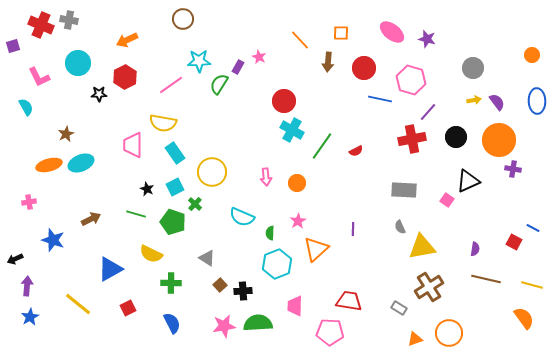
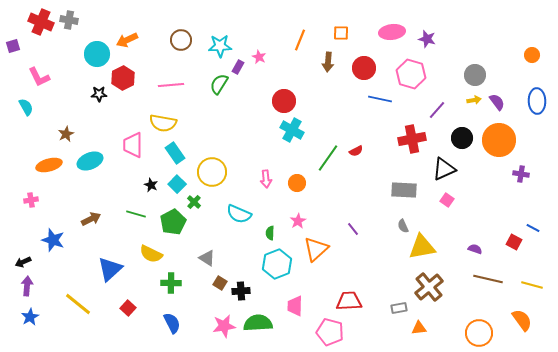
brown circle at (183, 19): moved 2 px left, 21 px down
red cross at (41, 25): moved 3 px up
pink ellipse at (392, 32): rotated 45 degrees counterclockwise
orange line at (300, 40): rotated 65 degrees clockwise
cyan star at (199, 61): moved 21 px right, 15 px up
cyan circle at (78, 63): moved 19 px right, 9 px up
gray circle at (473, 68): moved 2 px right, 7 px down
red hexagon at (125, 77): moved 2 px left, 1 px down
pink hexagon at (411, 80): moved 6 px up
pink line at (171, 85): rotated 30 degrees clockwise
purple line at (428, 112): moved 9 px right, 2 px up
black circle at (456, 137): moved 6 px right, 1 px down
green line at (322, 146): moved 6 px right, 12 px down
cyan ellipse at (81, 163): moved 9 px right, 2 px up
purple cross at (513, 169): moved 8 px right, 5 px down
pink arrow at (266, 177): moved 2 px down
black triangle at (468, 181): moved 24 px left, 12 px up
cyan square at (175, 187): moved 2 px right, 3 px up; rotated 18 degrees counterclockwise
black star at (147, 189): moved 4 px right, 4 px up
pink cross at (29, 202): moved 2 px right, 2 px up
green cross at (195, 204): moved 1 px left, 2 px up
cyan semicircle at (242, 217): moved 3 px left, 3 px up
green pentagon at (173, 222): rotated 25 degrees clockwise
gray semicircle at (400, 227): moved 3 px right, 1 px up
purple line at (353, 229): rotated 40 degrees counterclockwise
purple semicircle at (475, 249): rotated 80 degrees counterclockwise
black arrow at (15, 259): moved 8 px right, 3 px down
blue triangle at (110, 269): rotated 12 degrees counterclockwise
brown line at (486, 279): moved 2 px right
brown square at (220, 285): moved 2 px up; rotated 16 degrees counterclockwise
brown cross at (429, 287): rotated 8 degrees counterclockwise
black cross at (243, 291): moved 2 px left
red trapezoid at (349, 301): rotated 12 degrees counterclockwise
red square at (128, 308): rotated 21 degrees counterclockwise
gray rectangle at (399, 308): rotated 42 degrees counterclockwise
orange semicircle at (524, 318): moved 2 px left, 2 px down
pink pentagon at (330, 332): rotated 12 degrees clockwise
orange circle at (449, 333): moved 30 px right
orange triangle at (415, 339): moved 4 px right, 11 px up; rotated 14 degrees clockwise
